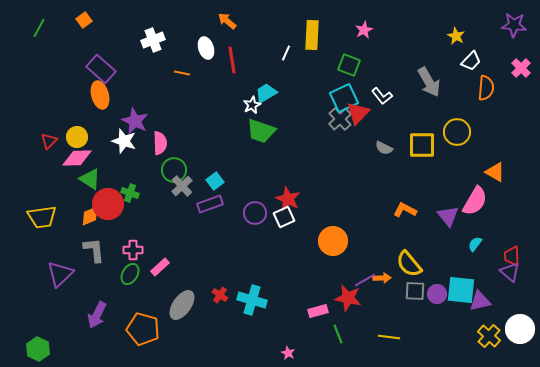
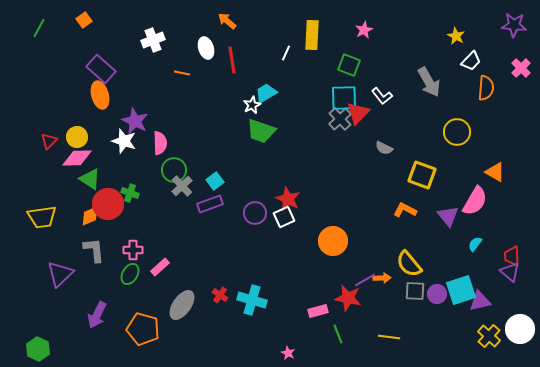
cyan square at (344, 98): rotated 24 degrees clockwise
yellow square at (422, 145): moved 30 px down; rotated 20 degrees clockwise
cyan square at (461, 290): rotated 24 degrees counterclockwise
